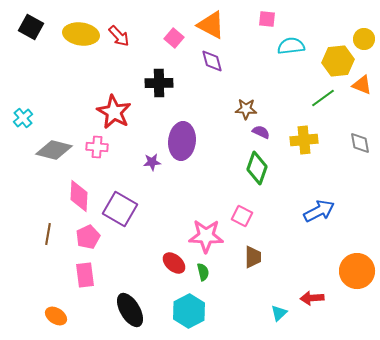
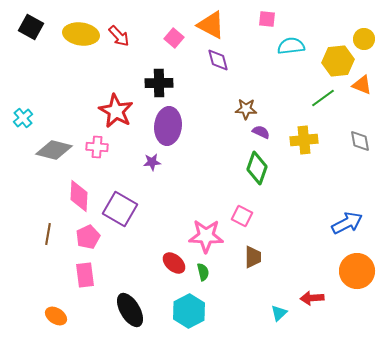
purple diamond at (212, 61): moved 6 px right, 1 px up
red star at (114, 112): moved 2 px right, 1 px up
purple ellipse at (182, 141): moved 14 px left, 15 px up
gray diamond at (360, 143): moved 2 px up
blue arrow at (319, 211): moved 28 px right, 12 px down
